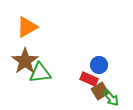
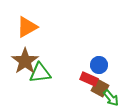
brown square: moved 3 px up; rotated 30 degrees counterclockwise
